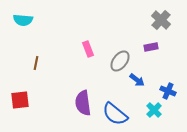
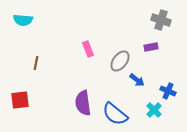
gray cross: rotated 24 degrees counterclockwise
